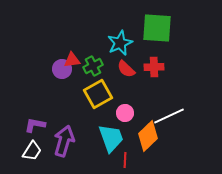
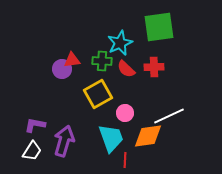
green square: moved 2 px right, 1 px up; rotated 12 degrees counterclockwise
green cross: moved 9 px right, 5 px up; rotated 30 degrees clockwise
orange diamond: rotated 36 degrees clockwise
